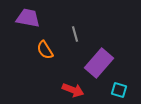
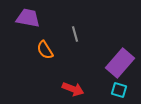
purple rectangle: moved 21 px right
red arrow: moved 1 px up
